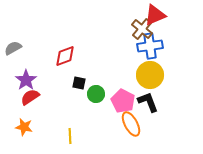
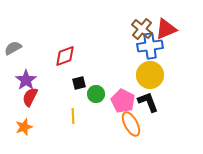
red triangle: moved 11 px right, 14 px down
black square: rotated 24 degrees counterclockwise
red semicircle: rotated 30 degrees counterclockwise
orange star: rotated 30 degrees counterclockwise
yellow line: moved 3 px right, 20 px up
